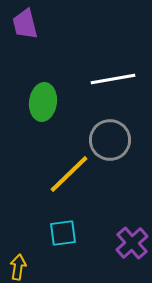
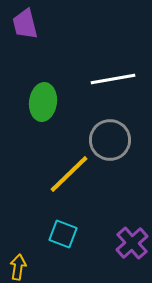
cyan square: moved 1 px down; rotated 28 degrees clockwise
